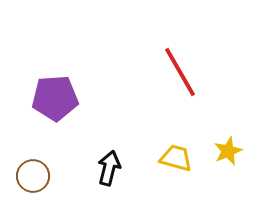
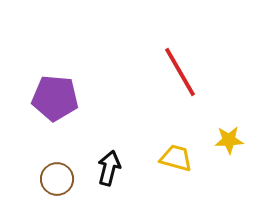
purple pentagon: rotated 9 degrees clockwise
yellow star: moved 1 px right, 11 px up; rotated 20 degrees clockwise
brown circle: moved 24 px right, 3 px down
